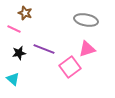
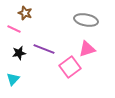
cyan triangle: rotated 32 degrees clockwise
